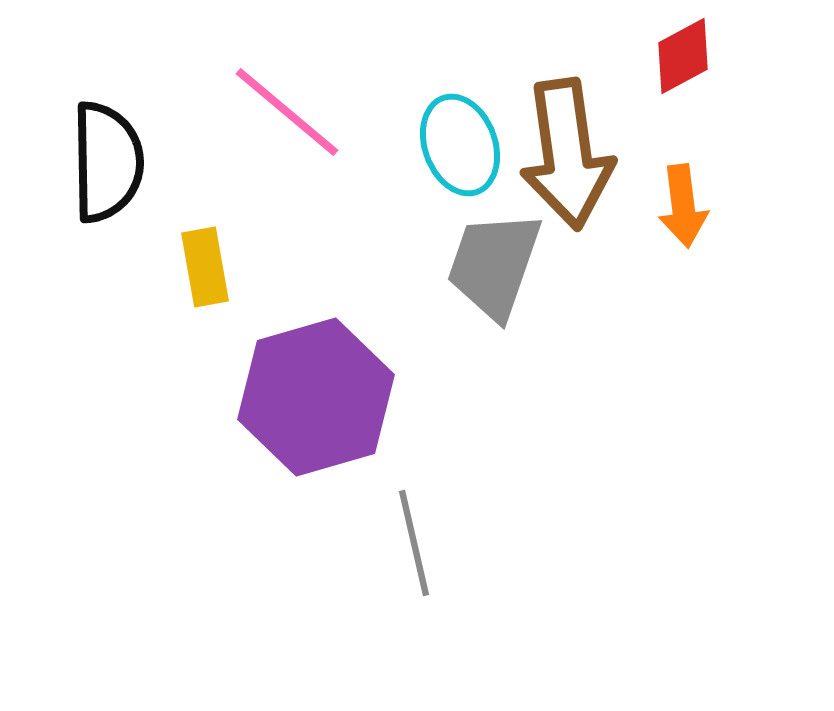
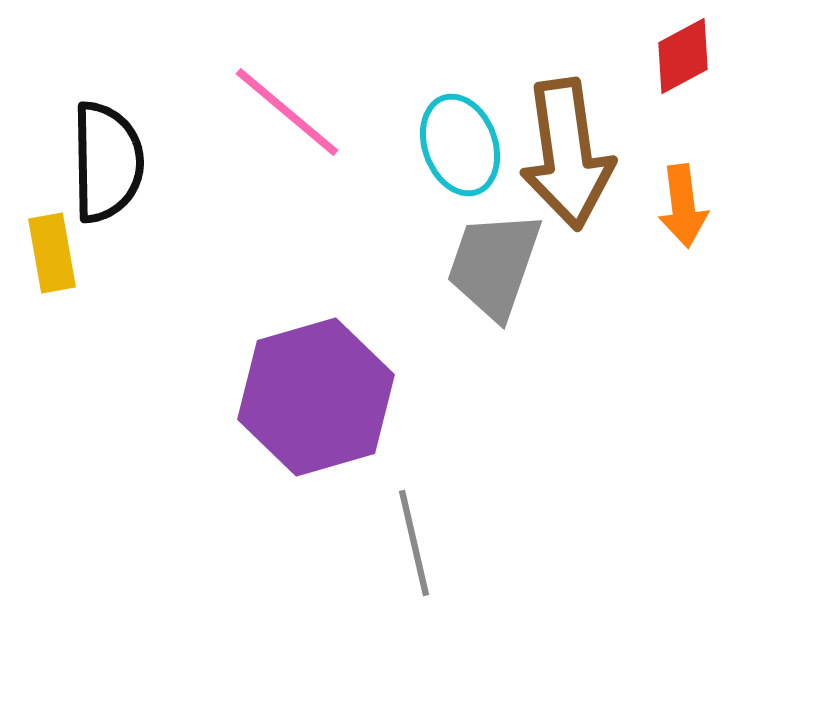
yellow rectangle: moved 153 px left, 14 px up
